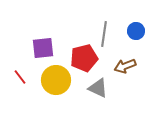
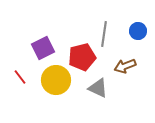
blue circle: moved 2 px right
purple square: rotated 20 degrees counterclockwise
red pentagon: moved 2 px left, 1 px up
